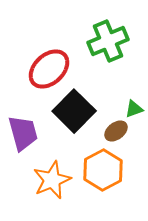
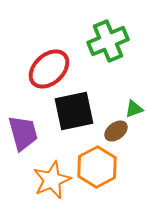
black square: rotated 33 degrees clockwise
orange hexagon: moved 6 px left, 3 px up
